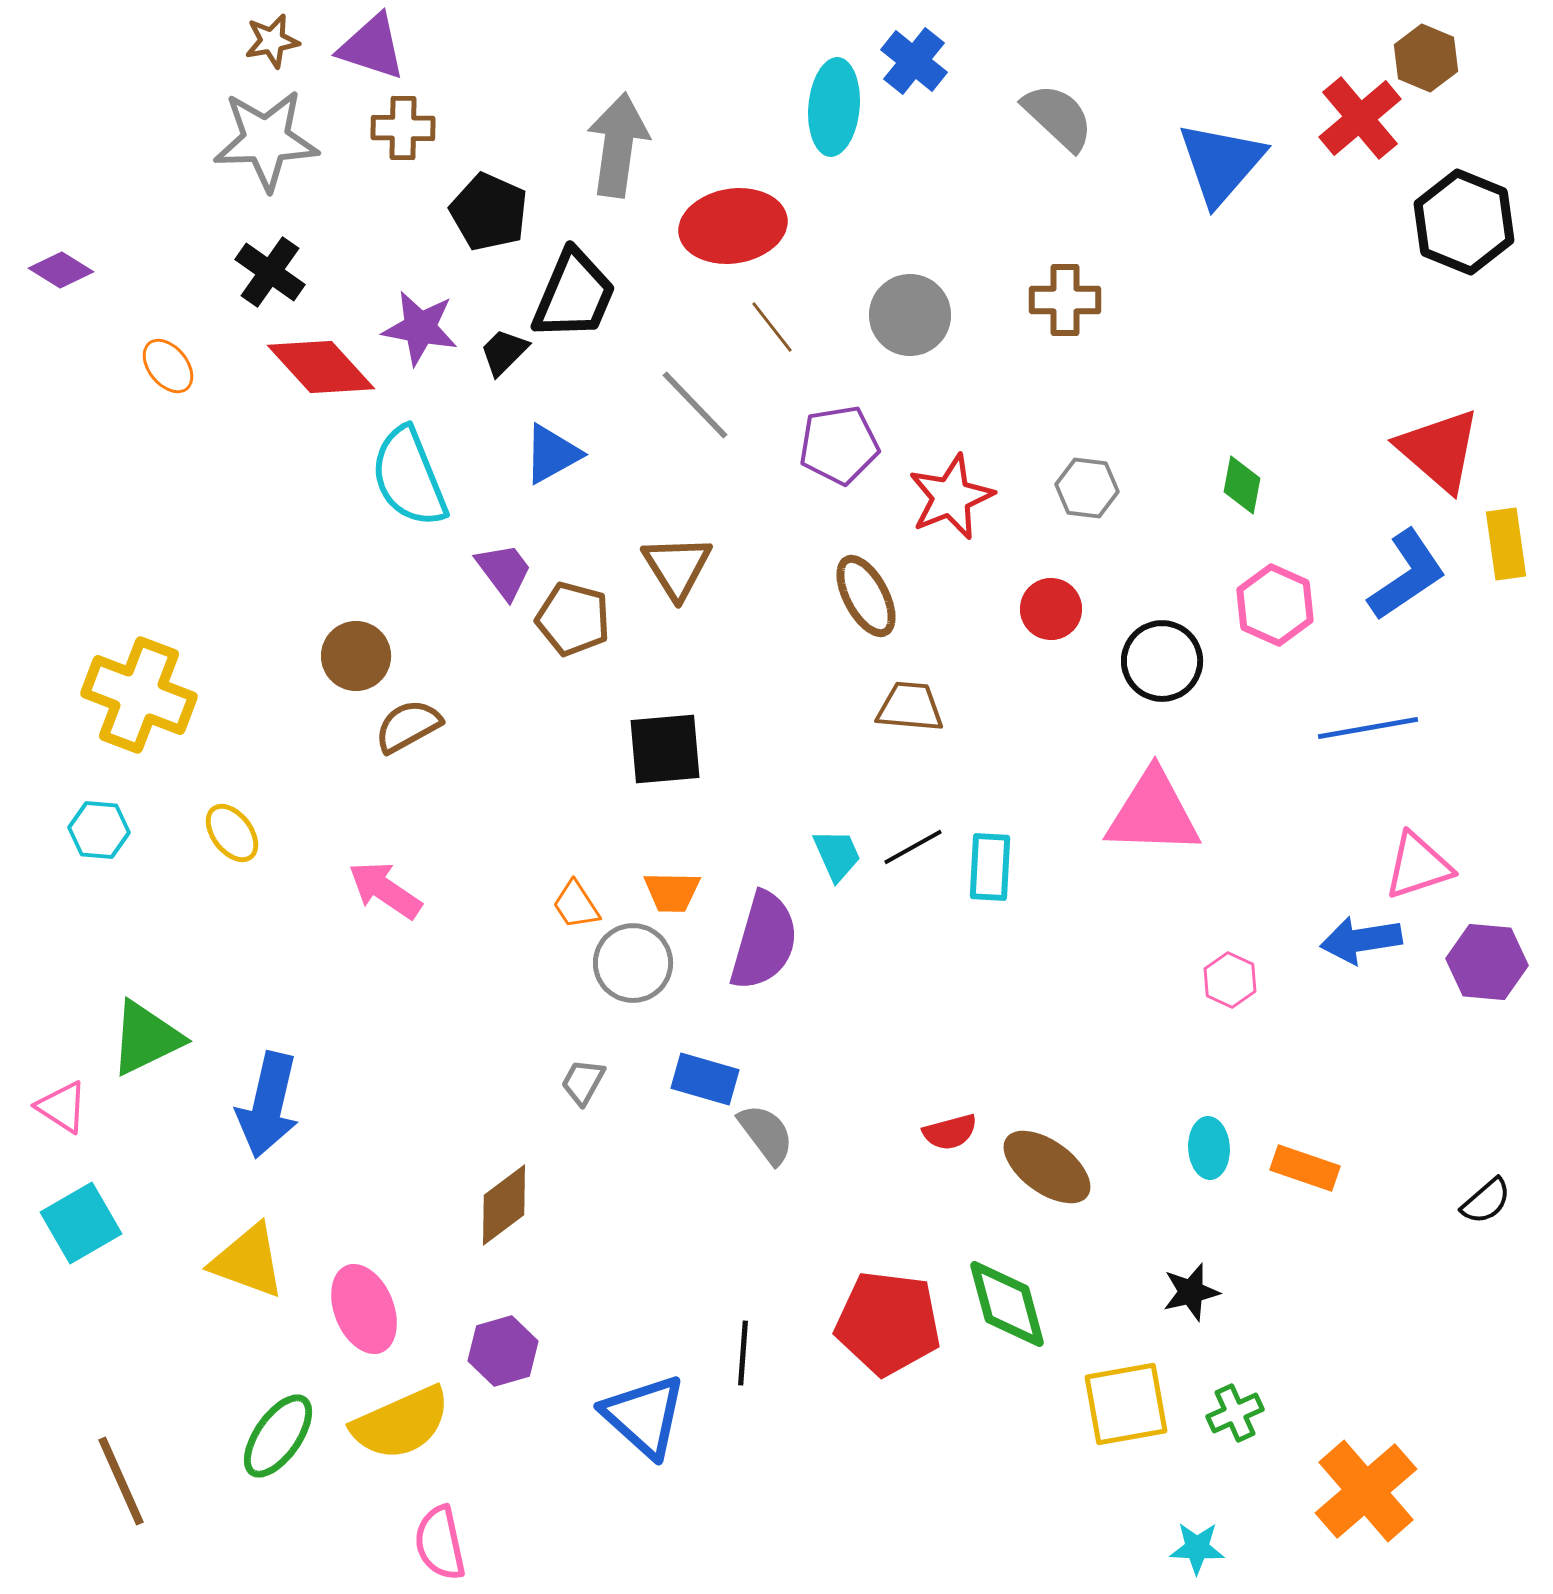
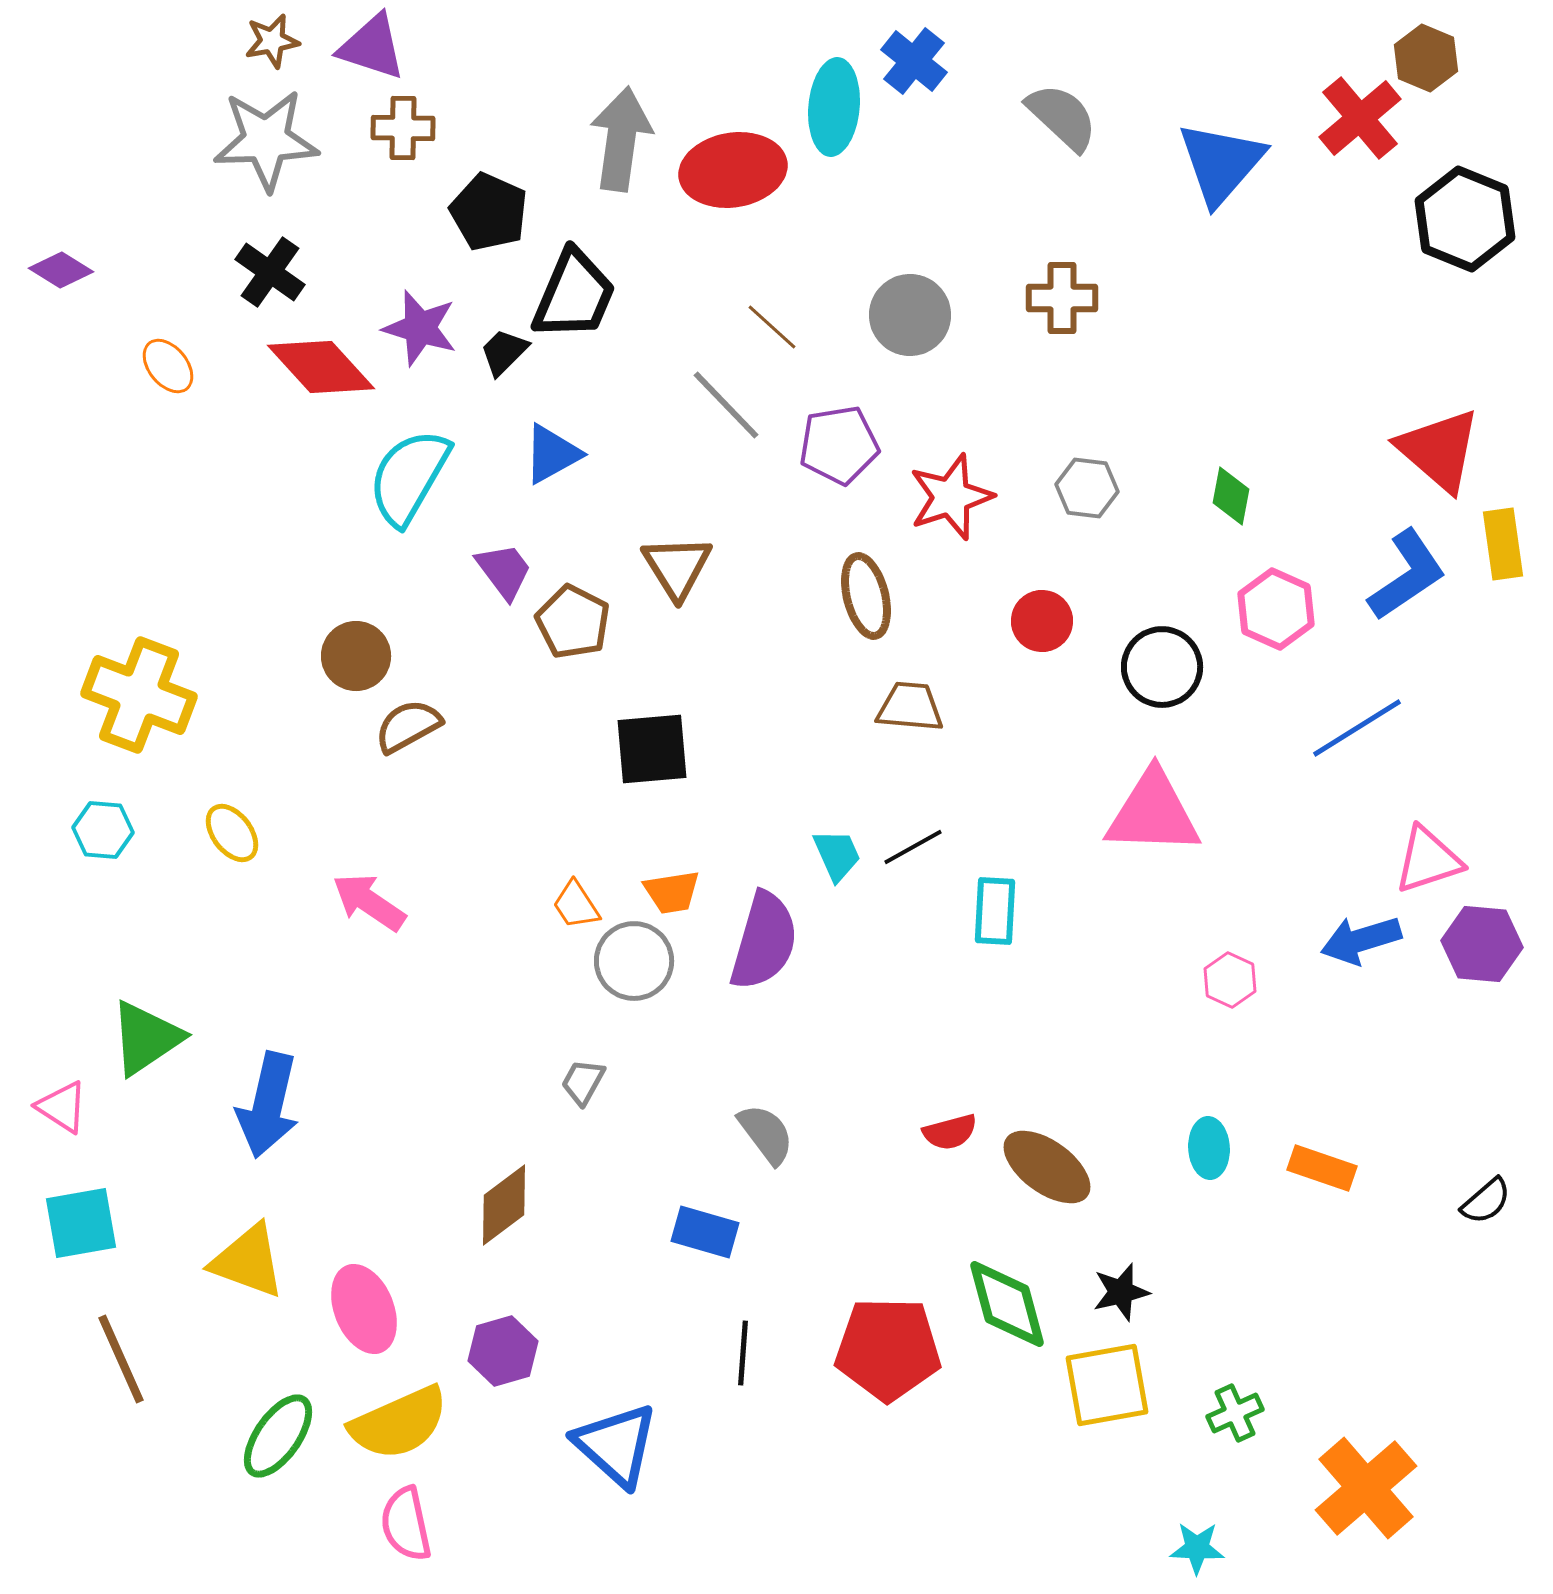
gray semicircle at (1058, 117): moved 4 px right
gray arrow at (618, 145): moved 3 px right, 6 px up
black hexagon at (1464, 222): moved 1 px right, 3 px up
red ellipse at (733, 226): moved 56 px up
brown cross at (1065, 300): moved 3 px left, 2 px up
brown line at (772, 327): rotated 10 degrees counterclockwise
purple star at (420, 328): rotated 6 degrees clockwise
gray line at (695, 405): moved 31 px right
cyan semicircle at (409, 477): rotated 52 degrees clockwise
green diamond at (1242, 485): moved 11 px left, 11 px down
red star at (951, 497): rotated 4 degrees clockwise
yellow rectangle at (1506, 544): moved 3 px left
brown ellipse at (866, 596): rotated 14 degrees clockwise
pink hexagon at (1275, 605): moved 1 px right, 4 px down
red circle at (1051, 609): moved 9 px left, 12 px down
brown pentagon at (573, 619): moved 3 px down; rotated 12 degrees clockwise
black circle at (1162, 661): moved 6 px down
blue line at (1368, 728): moved 11 px left; rotated 22 degrees counterclockwise
black square at (665, 749): moved 13 px left
cyan hexagon at (99, 830): moved 4 px right
pink triangle at (1418, 866): moved 10 px right, 6 px up
cyan rectangle at (990, 867): moved 5 px right, 44 px down
pink arrow at (385, 890): moved 16 px left, 12 px down
orange trapezoid at (672, 892): rotated 10 degrees counterclockwise
blue arrow at (1361, 940): rotated 8 degrees counterclockwise
purple hexagon at (1487, 962): moved 5 px left, 18 px up
gray circle at (633, 963): moved 1 px right, 2 px up
green triangle at (146, 1038): rotated 8 degrees counterclockwise
blue rectangle at (705, 1079): moved 153 px down
orange rectangle at (1305, 1168): moved 17 px right
cyan square at (81, 1223): rotated 20 degrees clockwise
black star at (1191, 1292): moved 70 px left
red pentagon at (888, 1323): moved 26 px down; rotated 6 degrees counterclockwise
yellow square at (1126, 1404): moved 19 px left, 19 px up
blue triangle at (644, 1416): moved 28 px left, 29 px down
yellow semicircle at (401, 1423): moved 2 px left
brown line at (121, 1481): moved 122 px up
orange cross at (1366, 1491): moved 3 px up
pink semicircle at (440, 1543): moved 34 px left, 19 px up
